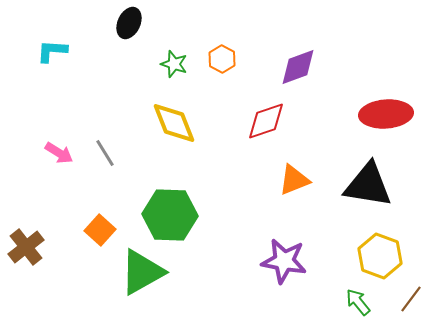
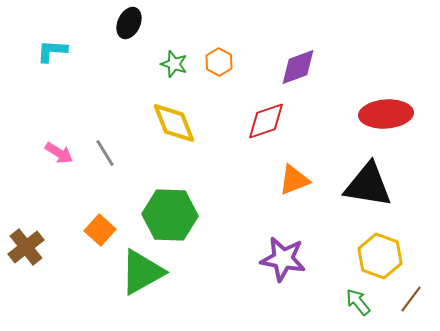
orange hexagon: moved 3 px left, 3 px down
purple star: moved 1 px left, 2 px up
